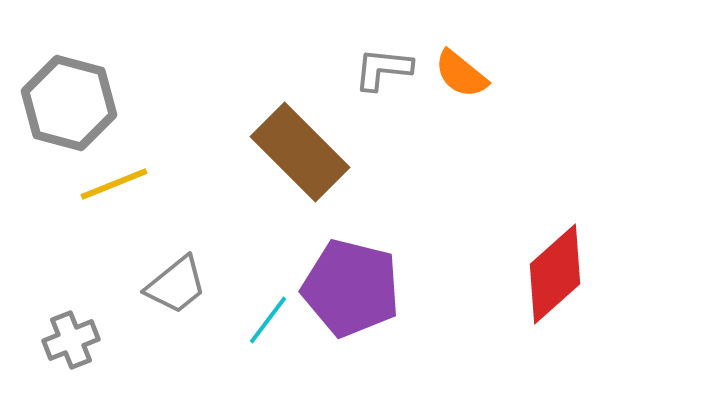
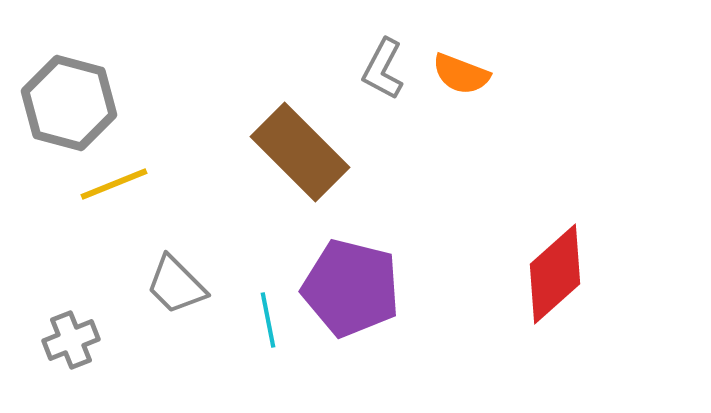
gray L-shape: rotated 68 degrees counterclockwise
orange semicircle: rotated 18 degrees counterclockwise
gray trapezoid: rotated 84 degrees clockwise
cyan line: rotated 48 degrees counterclockwise
